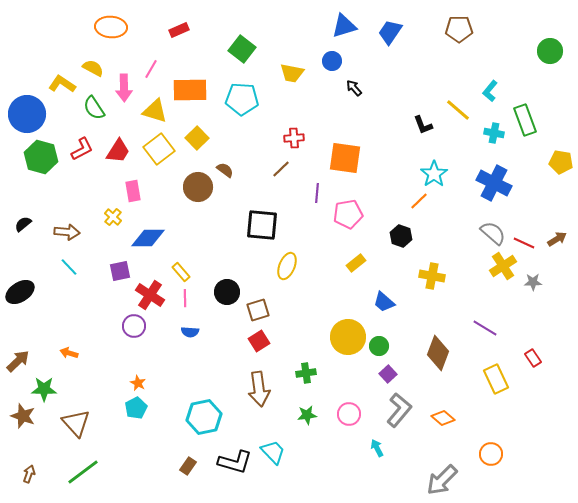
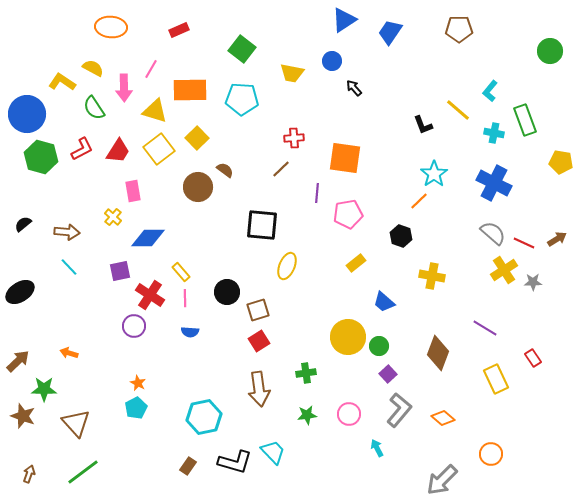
blue triangle at (344, 26): moved 6 px up; rotated 16 degrees counterclockwise
yellow L-shape at (62, 84): moved 2 px up
yellow cross at (503, 266): moved 1 px right, 4 px down
